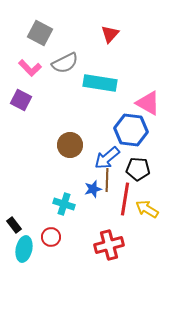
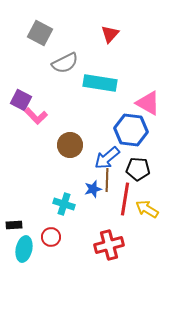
pink L-shape: moved 6 px right, 48 px down
black rectangle: rotated 56 degrees counterclockwise
